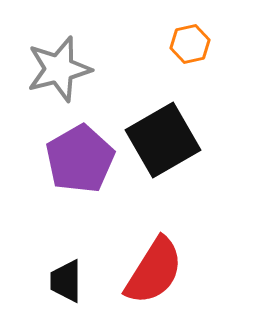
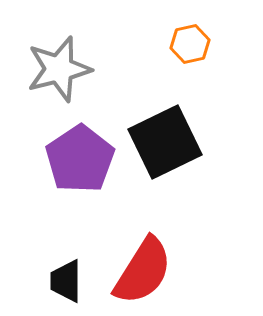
black square: moved 2 px right, 2 px down; rotated 4 degrees clockwise
purple pentagon: rotated 4 degrees counterclockwise
red semicircle: moved 11 px left
